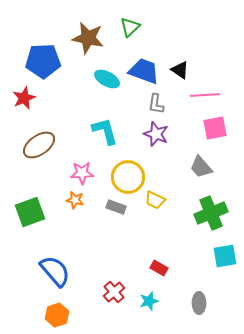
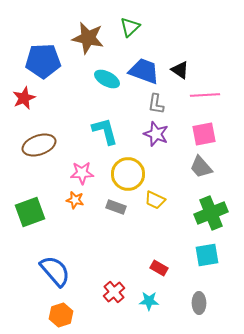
pink square: moved 11 px left, 6 px down
brown ellipse: rotated 16 degrees clockwise
yellow circle: moved 3 px up
cyan square: moved 18 px left, 1 px up
cyan star: rotated 18 degrees clockwise
orange hexagon: moved 4 px right
